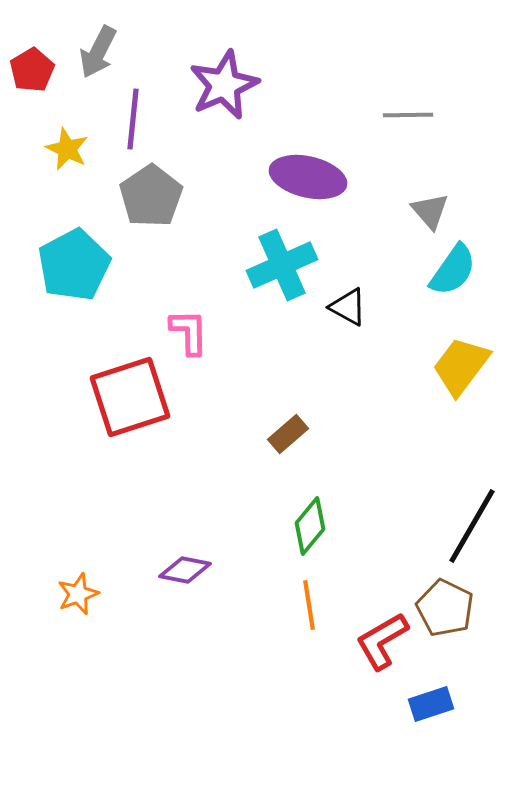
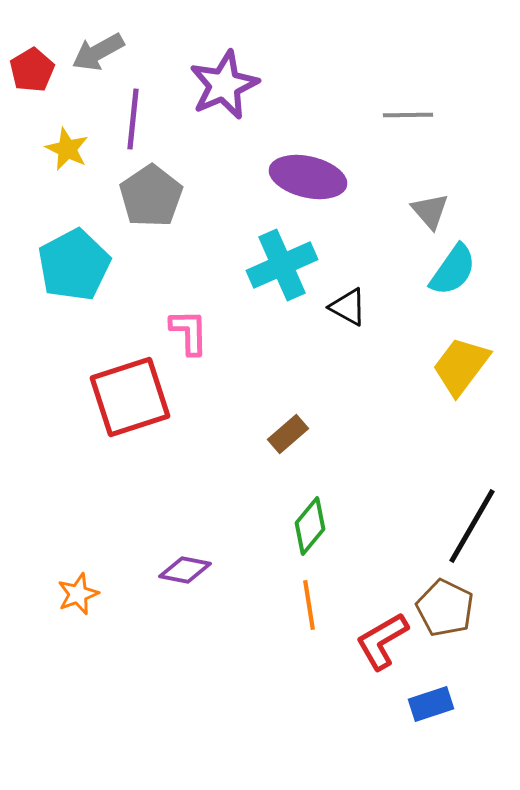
gray arrow: rotated 34 degrees clockwise
